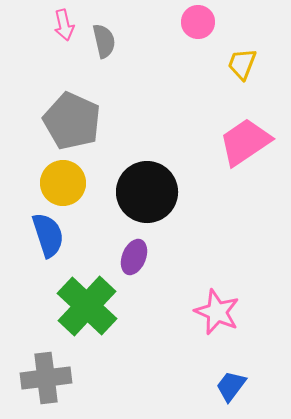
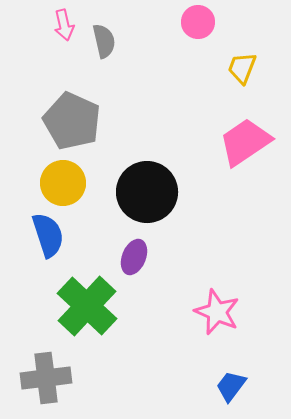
yellow trapezoid: moved 4 px down
